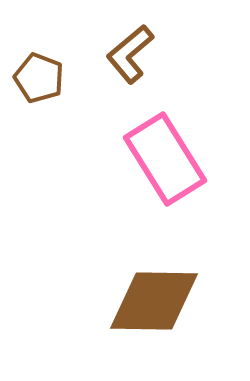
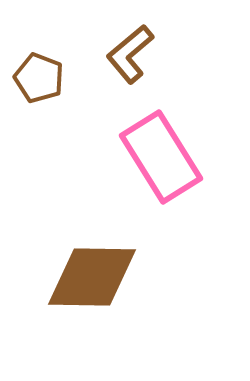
pink rectangle: moved 4 px left, 2 px up
brown diamond: moved 62 px left, 24 px up
